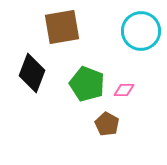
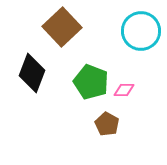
brown square: rotated 33 degrees counterclockwise
green pentagon: moved 4 px right, 2 px up
